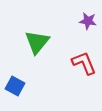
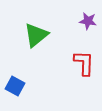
green triangle: moved 1 px left, 7 px up; rotated 12 degrees clockwise
red L-shape: rotated 24 degrees clockwise
